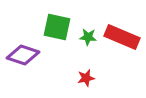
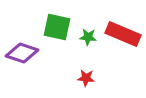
red rectangle: moved 1 px right, 3 px up
purple diamond: moved 1 px left, 2 px up
red star: rotated 18 degrees clockwise
